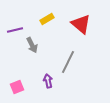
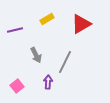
red triangle: rotated 50 degrees clockwise
gray arrow: moved 4 px right, 10 px down
gray line: moved 3 px left
purple arrow: moved 1 px down; rotated 16 degrees clockwise
pink square: moved 1 px up; rotated 16 degrees counterclockwise
